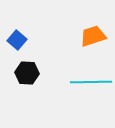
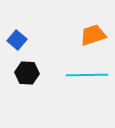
orange trapezoid: moved 1 px up
cyan line: moved 4 px left, 7 px up
